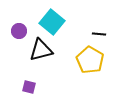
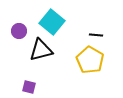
black line: moved 3 px left, 1 px down
